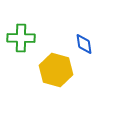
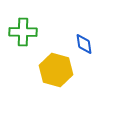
green cross: moved 2 px right, 6 px up
